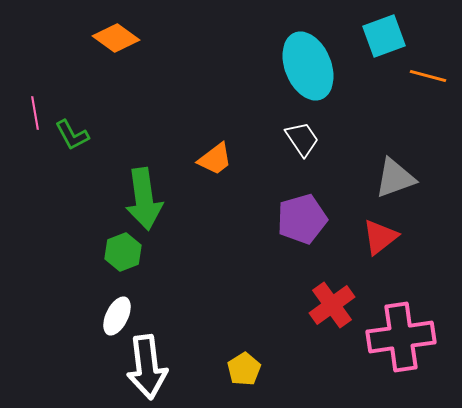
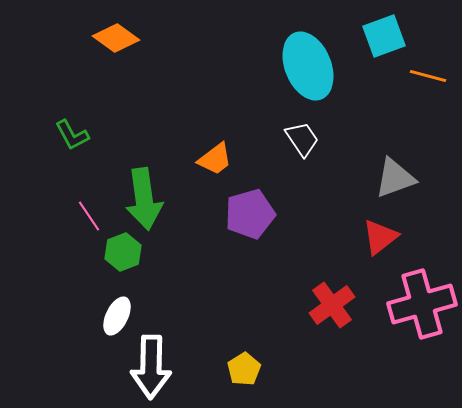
pink line: moved 54 px right, 103 px down; rotated 24 degrees counterclockwise
purple pentagon: moved 52 px left, 5 px up
pink cross: moved 21 px right, 33 px up; rotated 8 degrees counterclockwise
white arrow: moved 4 px right; rotated 8 degrees clockwise
